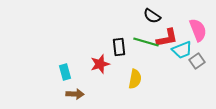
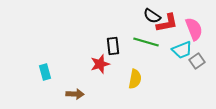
pink semicircle: moved 4 px left, 1 px up
red L-shape: moved 15 px up
black rectangle: moved 6 px left, 1 px up
cyan rectangle: moved 20 px left
